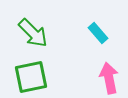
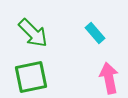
cyan rectangle: moved 3 px left
